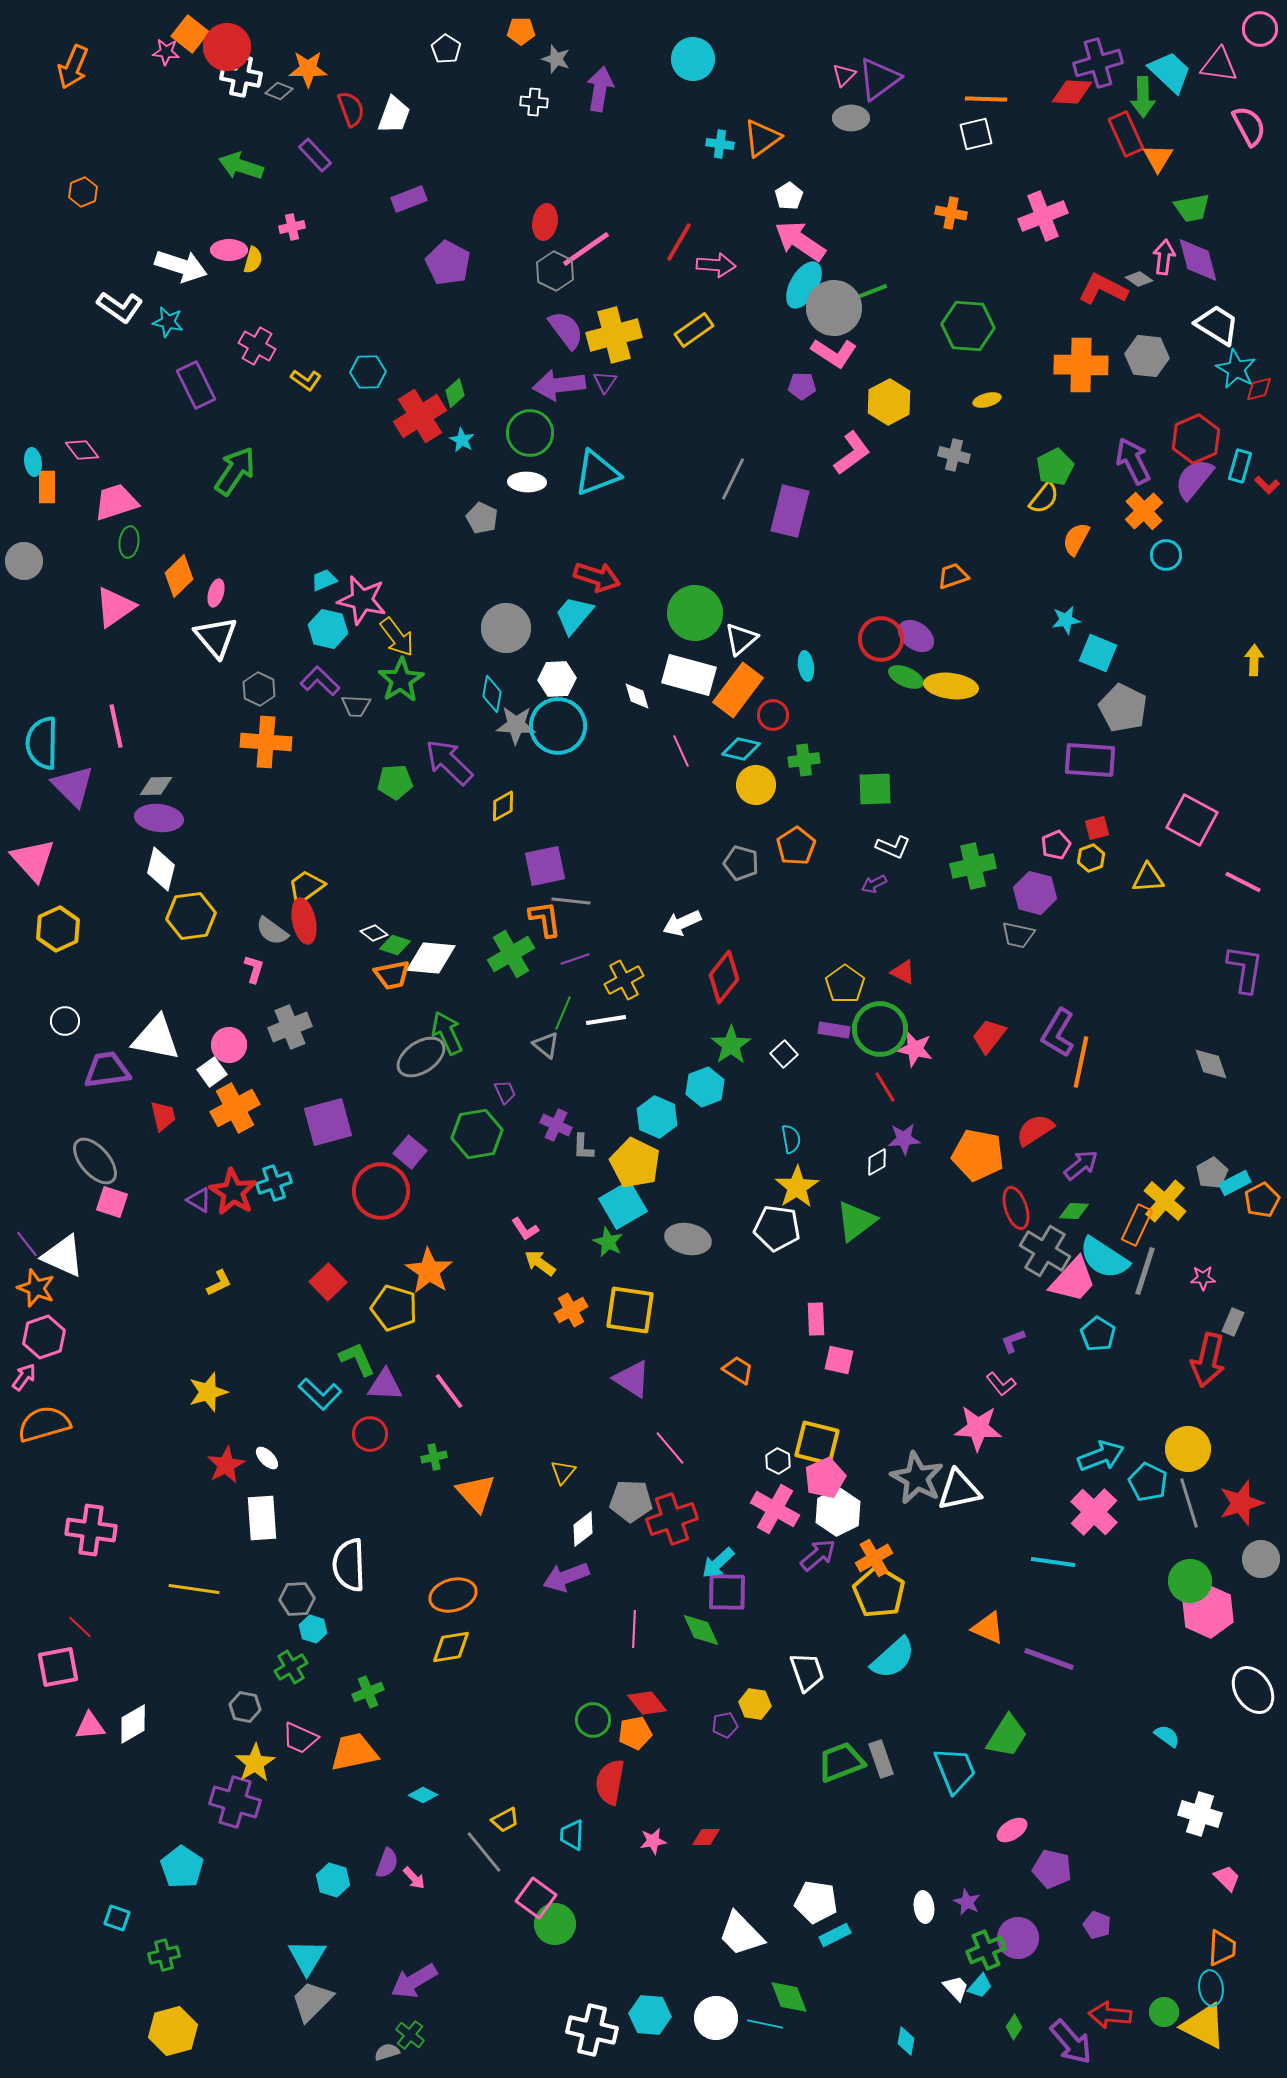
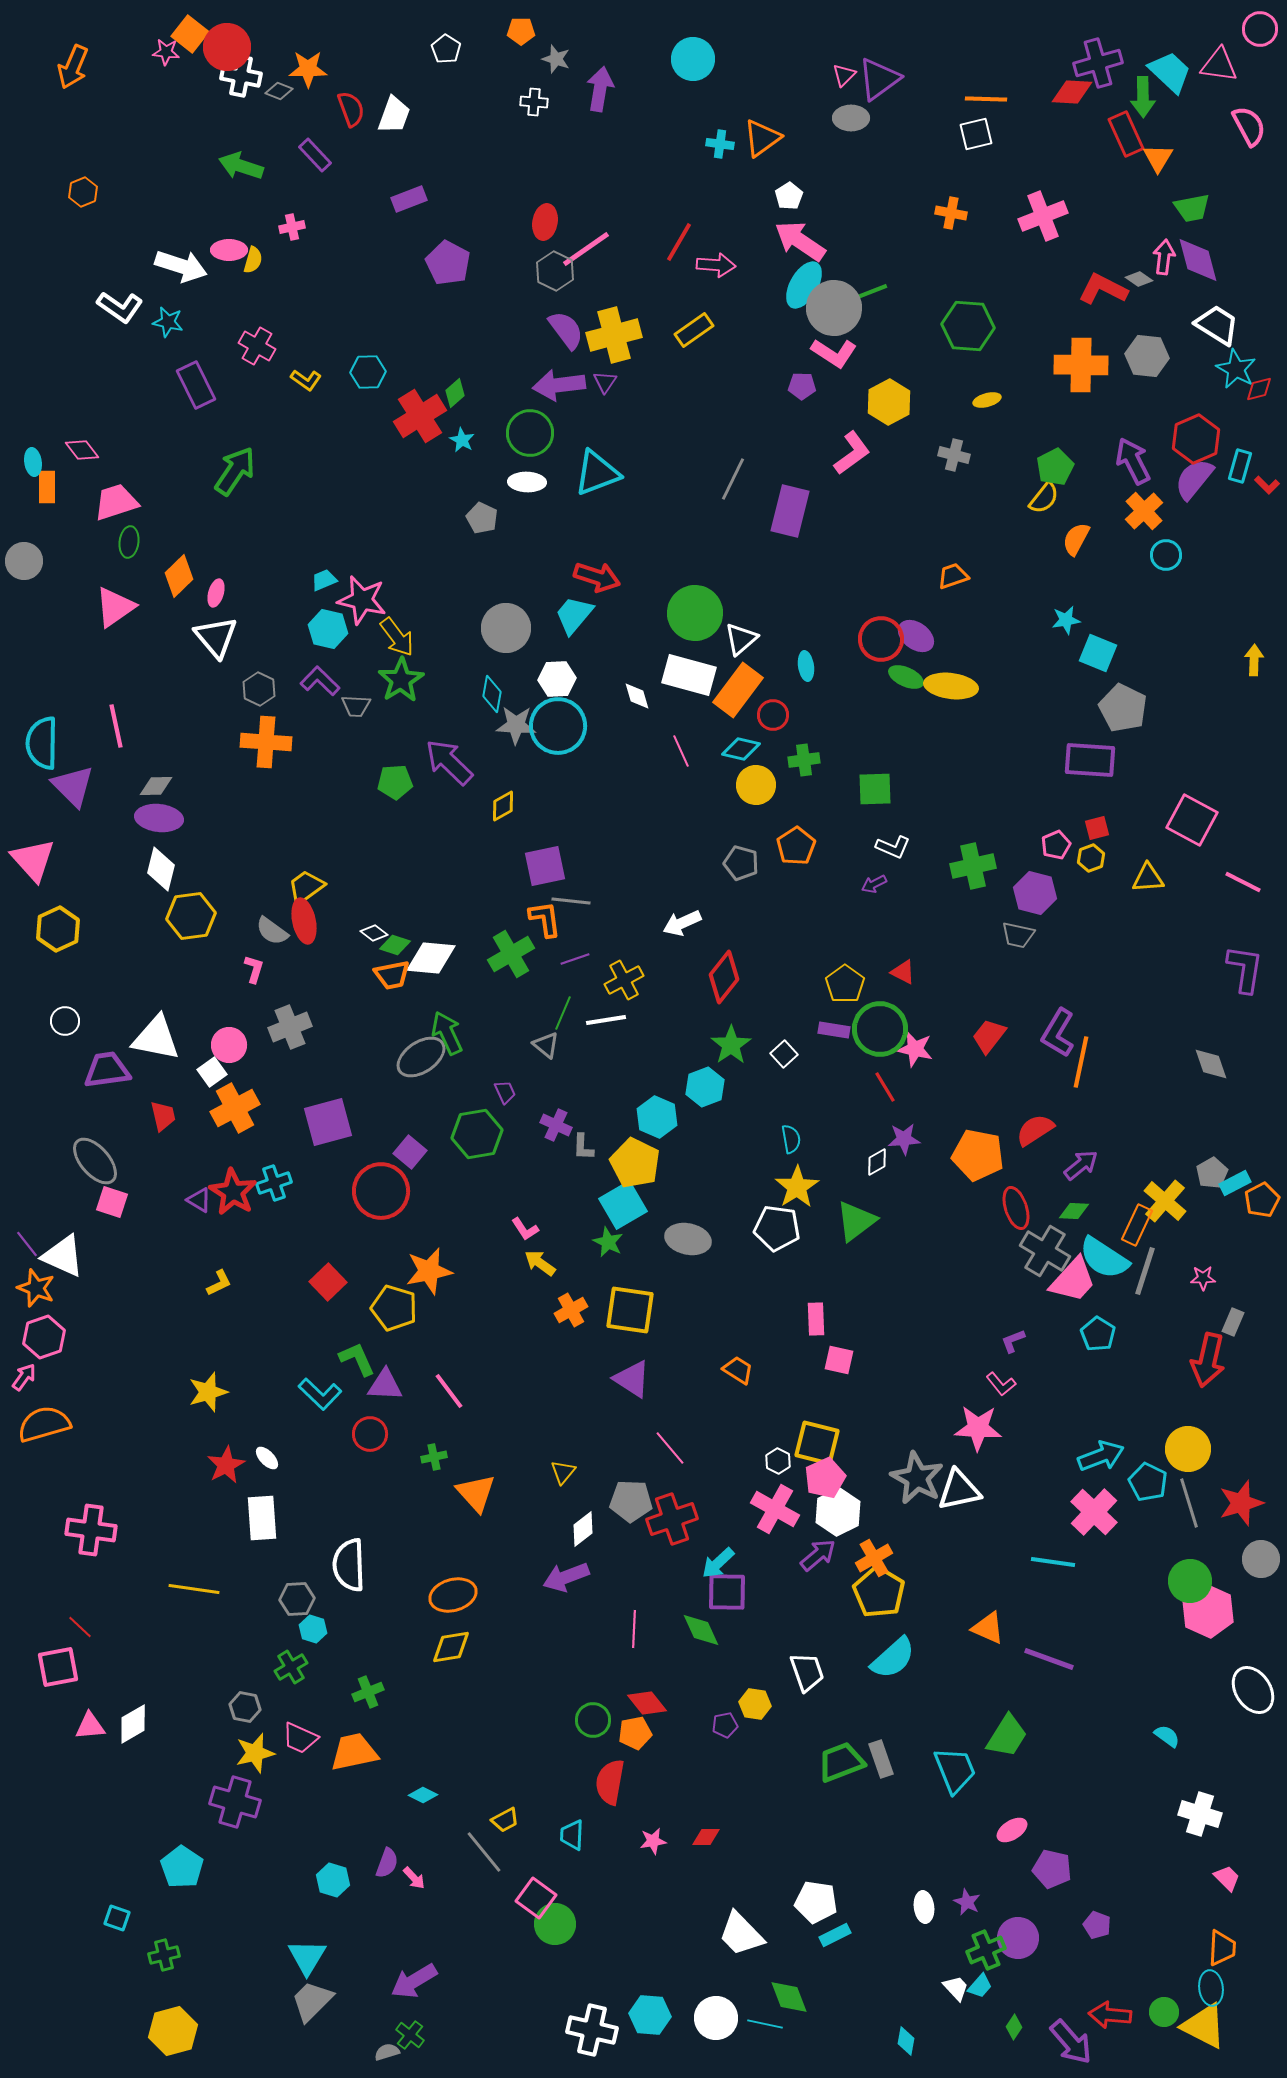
orange star at (429, 1271): rotated 27 degrees clockwise
yellow star at (255, 1763): moved 10 px up; rotated 18 degrees clockwise
